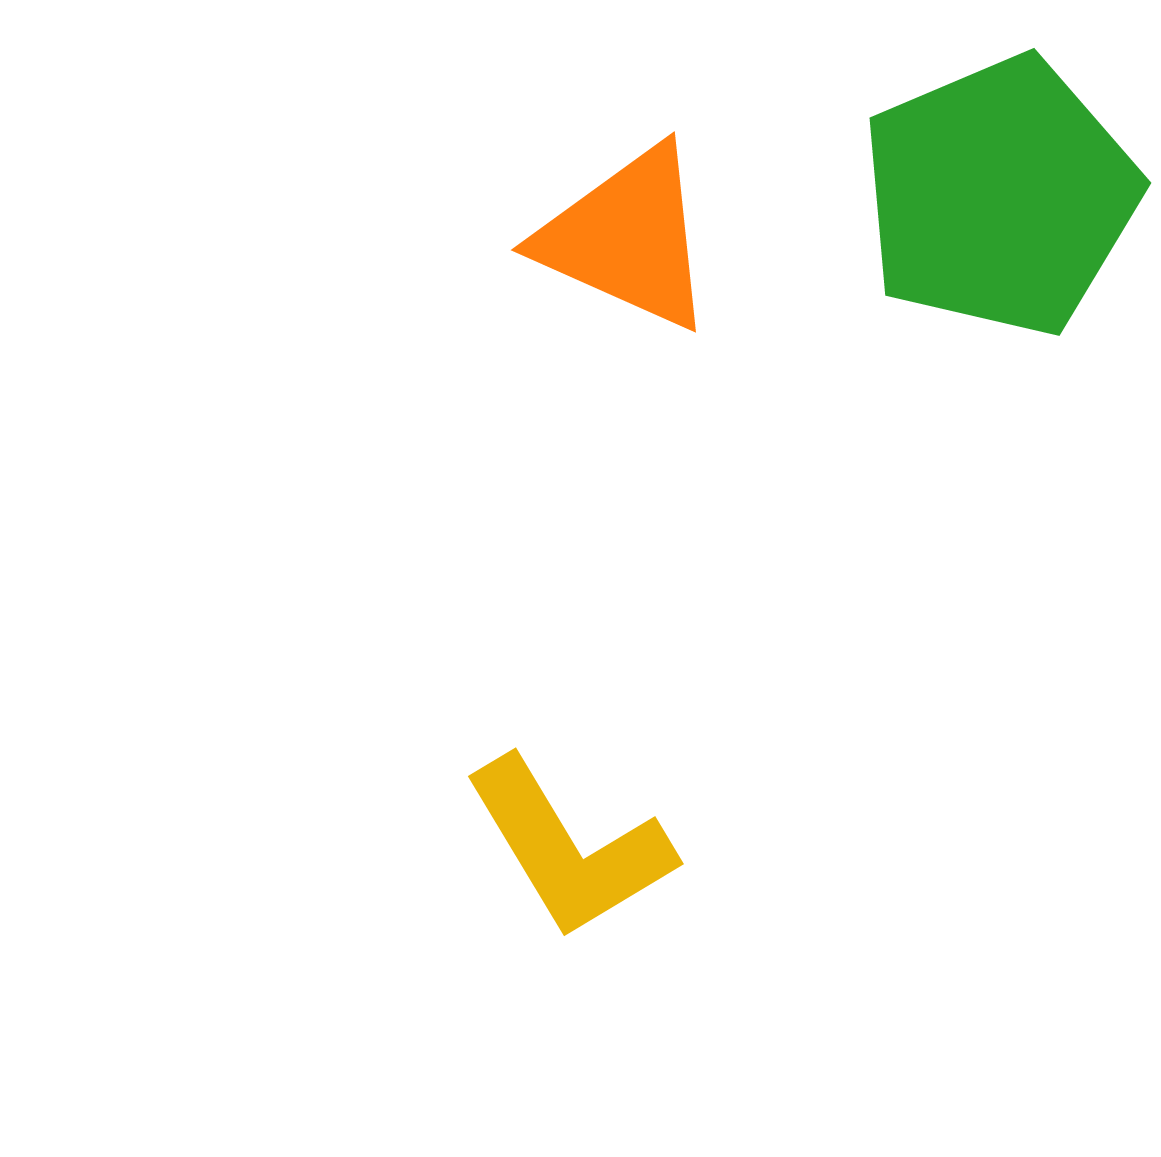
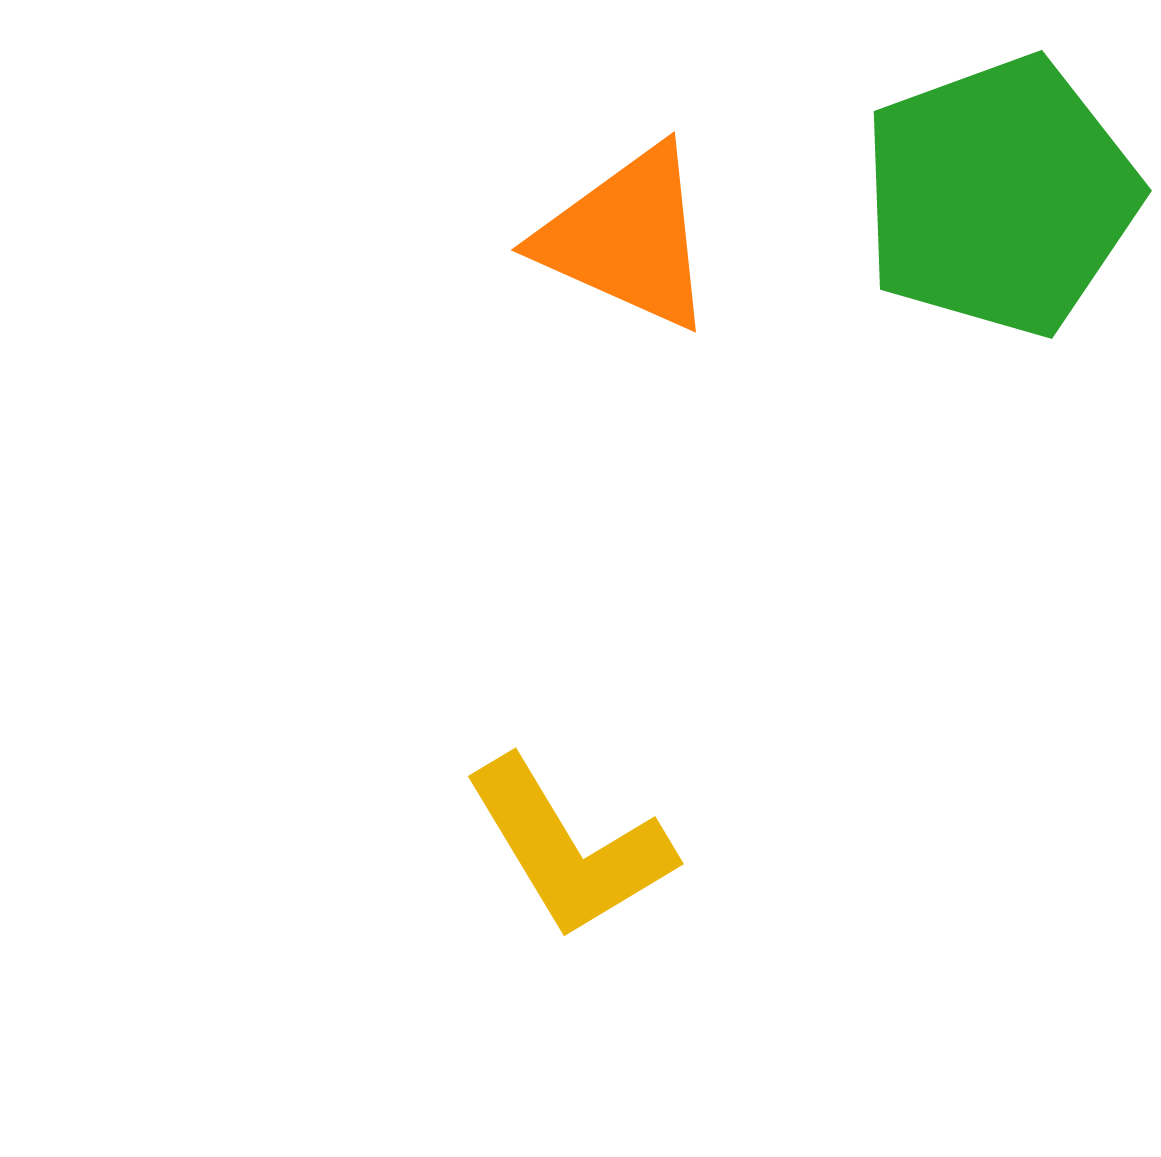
green pentagon: rotated 3 degrees clockwise
